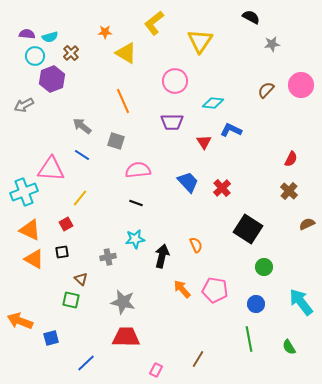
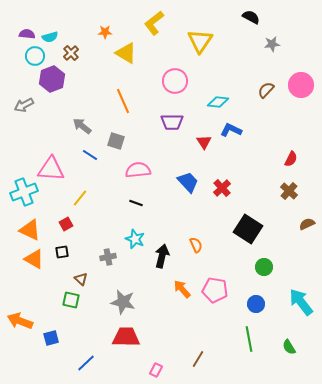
cyan diamond at (213, 103): moved 5 px right, 1 px up
blue line at (82, 155): moved 8 px right
cyan star at (135, 239): rotated 30 degrees clockwise
